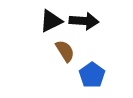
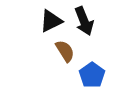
black arrow: rotated 64 degrees clockwise
